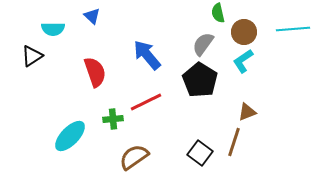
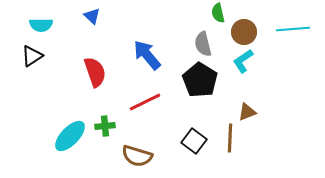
cyan semicircle: moved 12 px left, 4 px up
gray semicircle: rotated 50 degrees counterclockwise
red line: moved 1 px left
green cross: moved 8 px left, 7 px down
brown line: moved 4 px left, 4 px up; rotated 16 degrees counterclockwise
black square: moved 6 px left, 12 px up
brown semicircle: moved 3 px right, 1 px up; rotated 128 degrees counterclockwise
